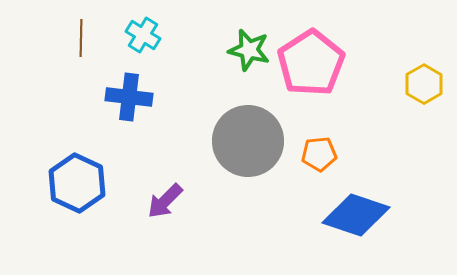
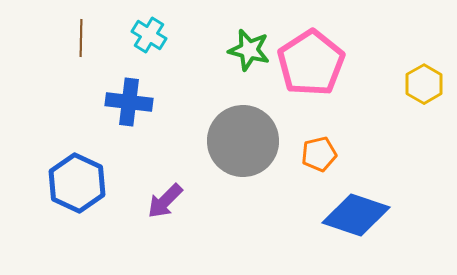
cyan cross: moved 6 px right
blue cross: moved 5 px down
gray circle: moved 5 px left
orange pentagon: rotated 8 degrees counterclockwise
